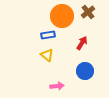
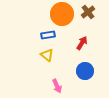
orange circle: moved 2 px up
pink arrow: rotated 72 degrees clockwise
